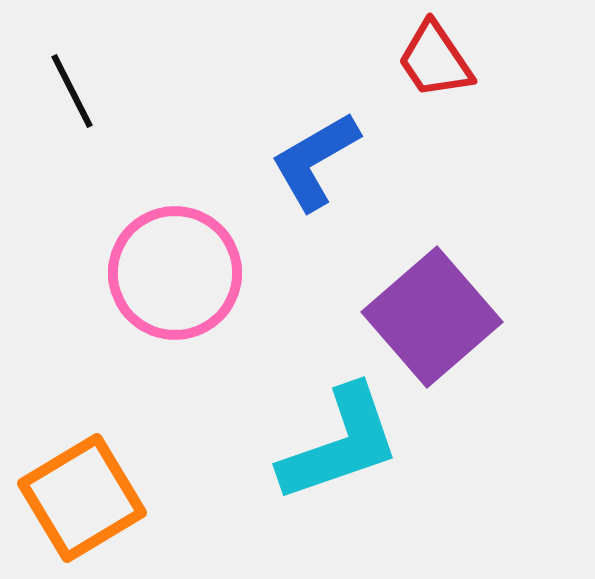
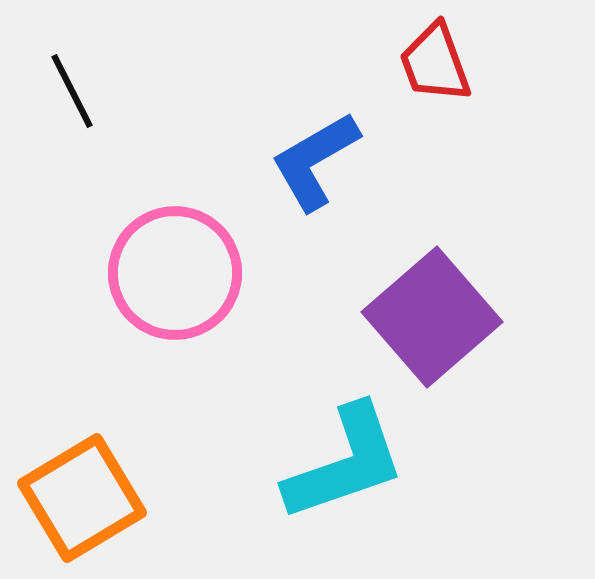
red trapezoid: moved 3 px down; rotated 14 degrees clockwise
cyan L-shape: moved 5 px right, 19 px down
